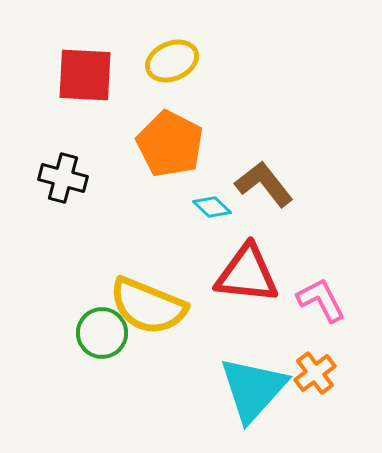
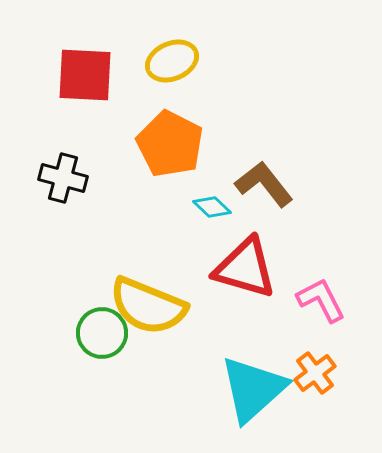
red triangle: moved 2 px left, 6 px up; rotated 10 degrees clockwise
cyan triangle: rotated 6 degrees clockwise
